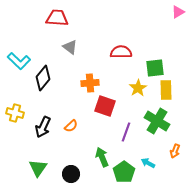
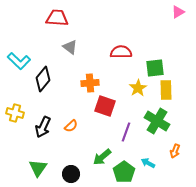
black diamond: moved 1 px down
green arrow: rotated 108 degrees counterclockwise
